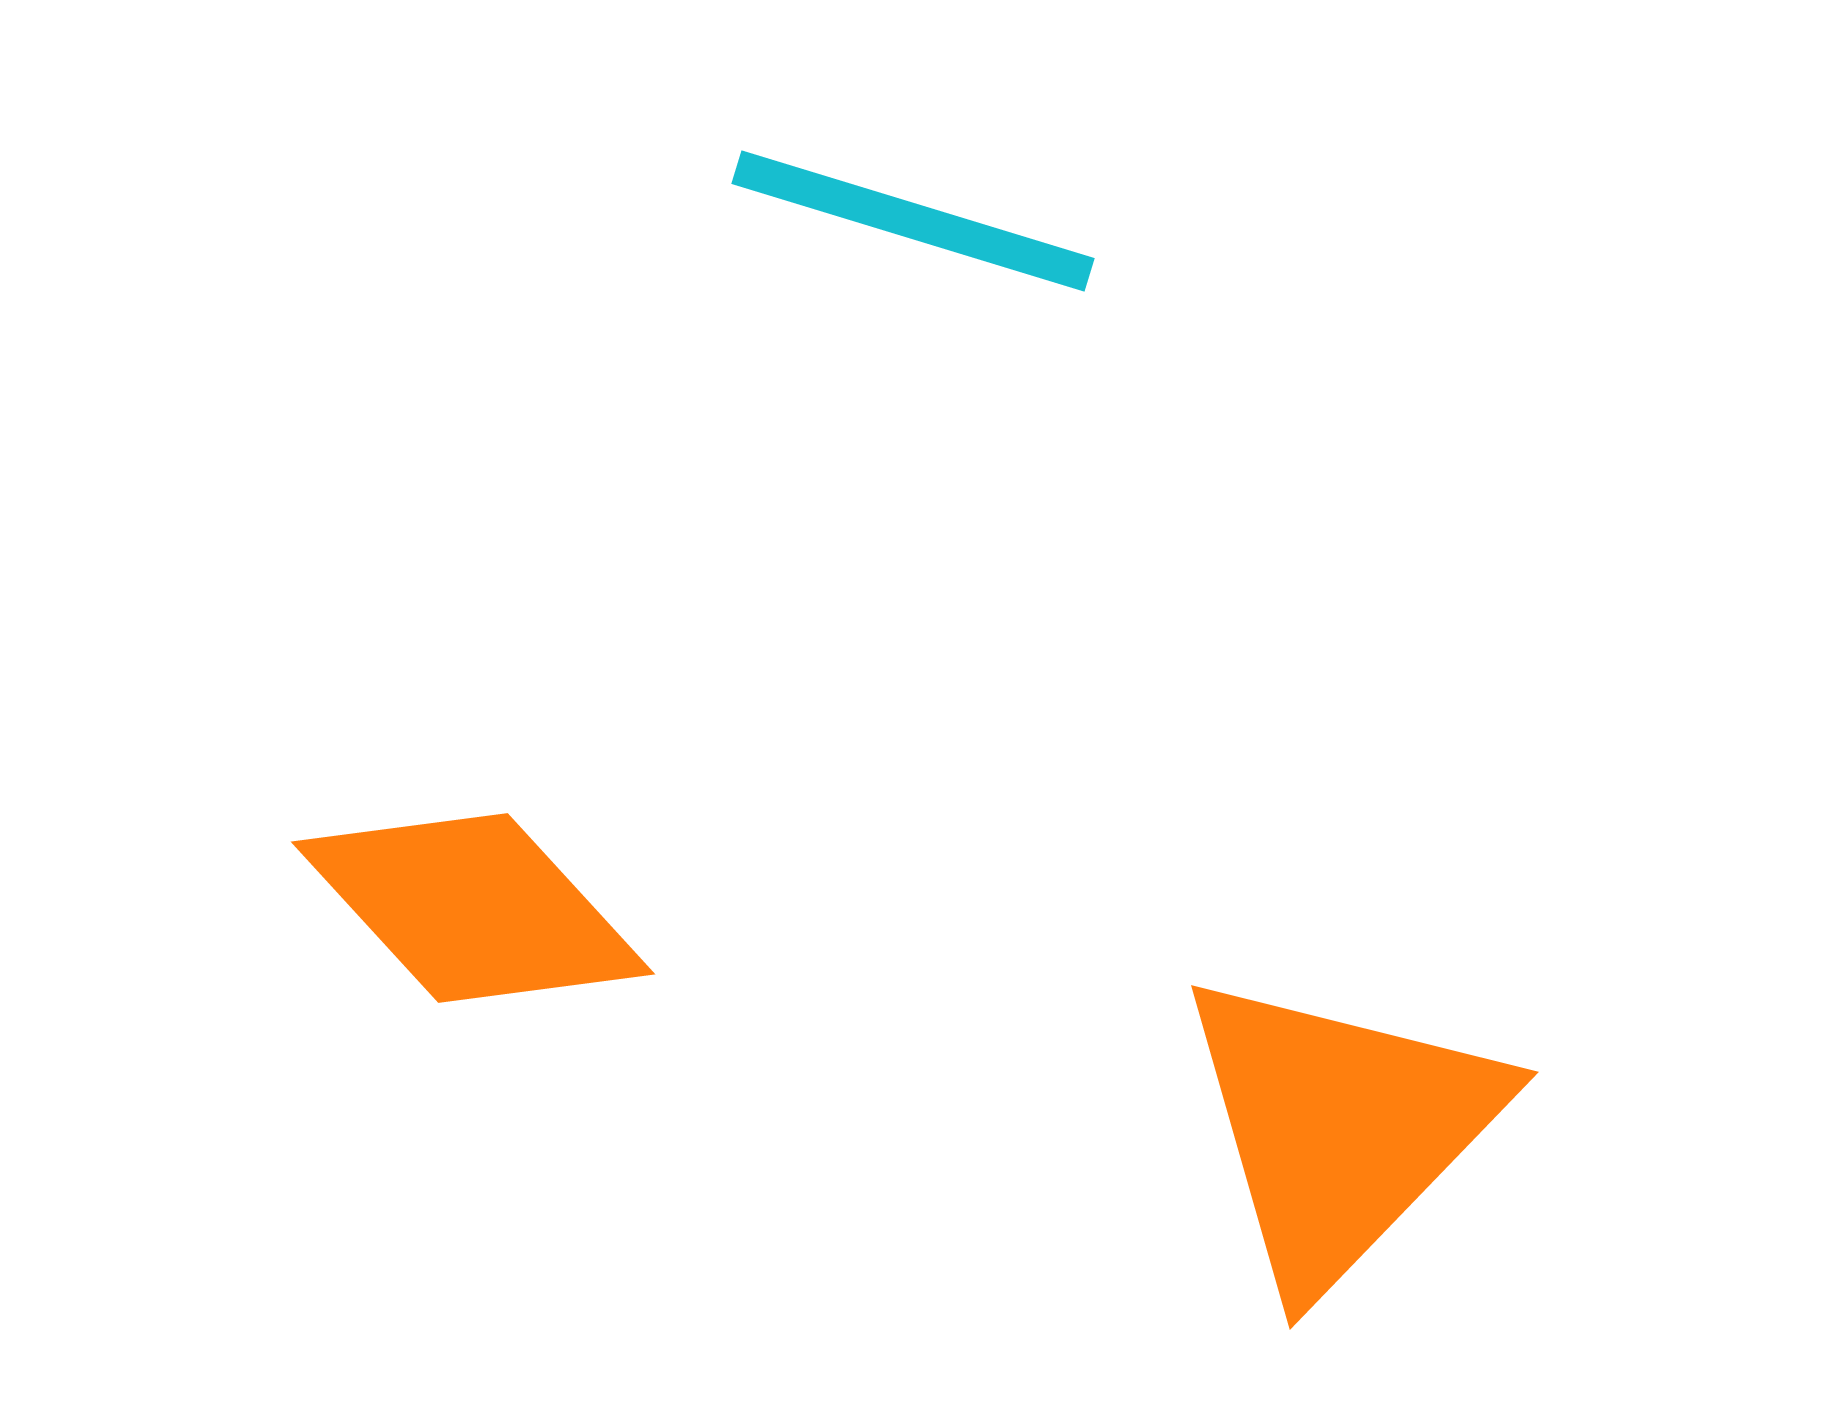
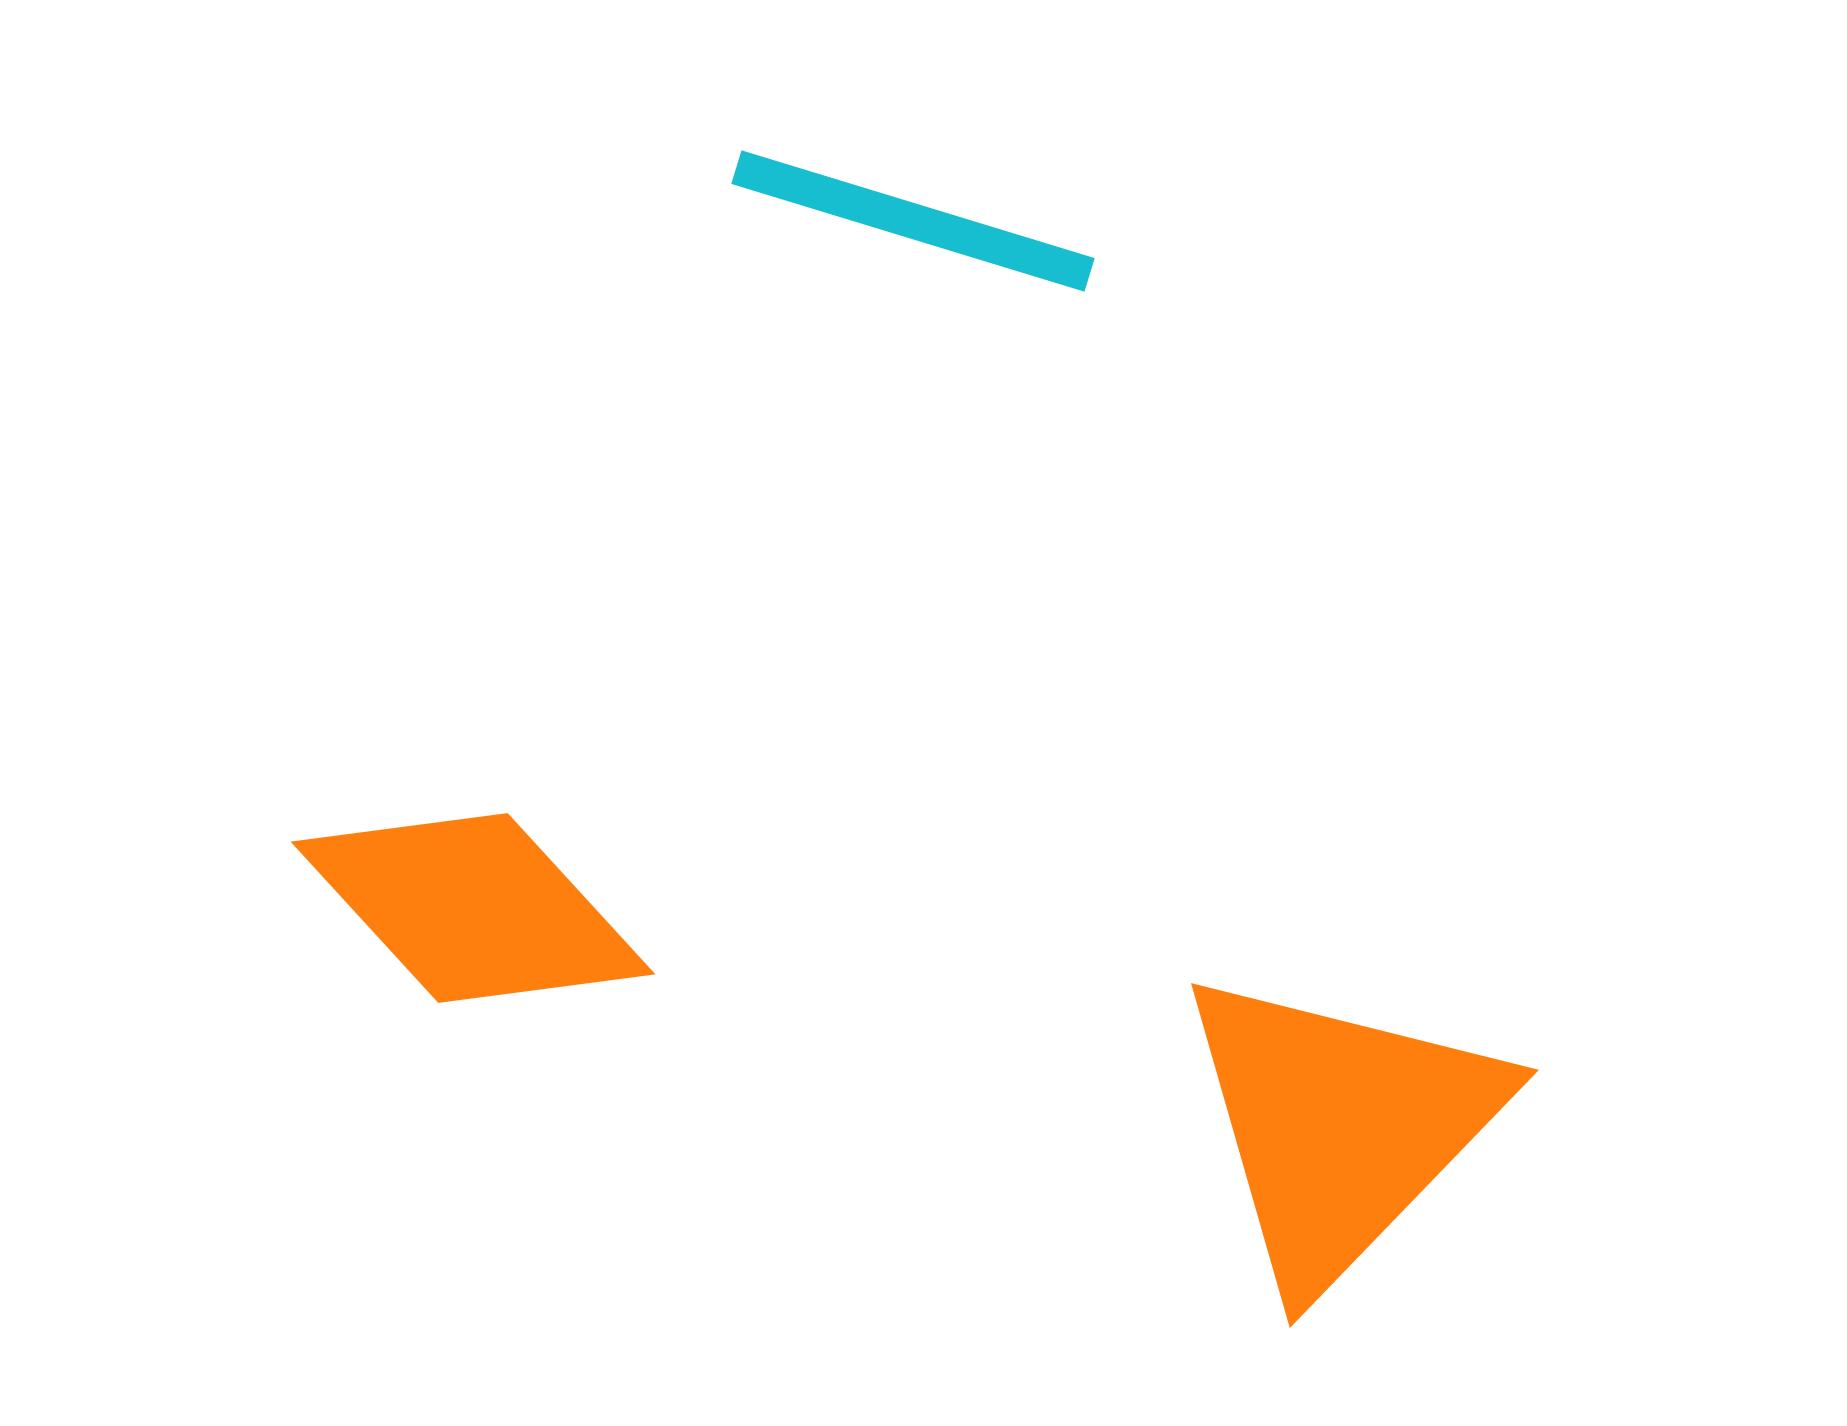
orange triangle: moved 2 px up
